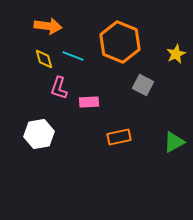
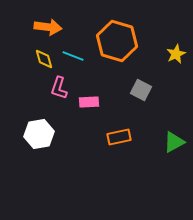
orange arrow: moved 1 px down
orange hexagon: moved 3 px left, 1 px up; rotated 6 degrees counterclockwise
gray square: moved 2 px left, 5 px down
